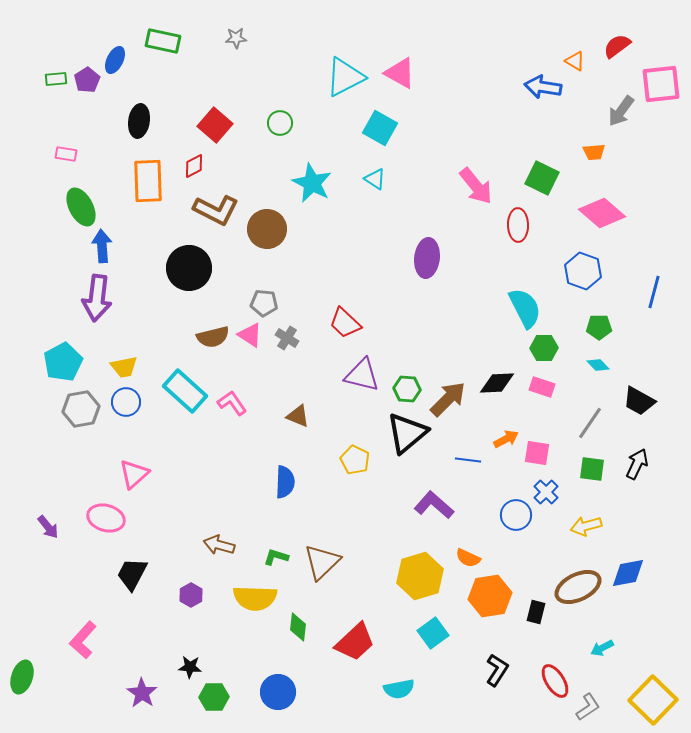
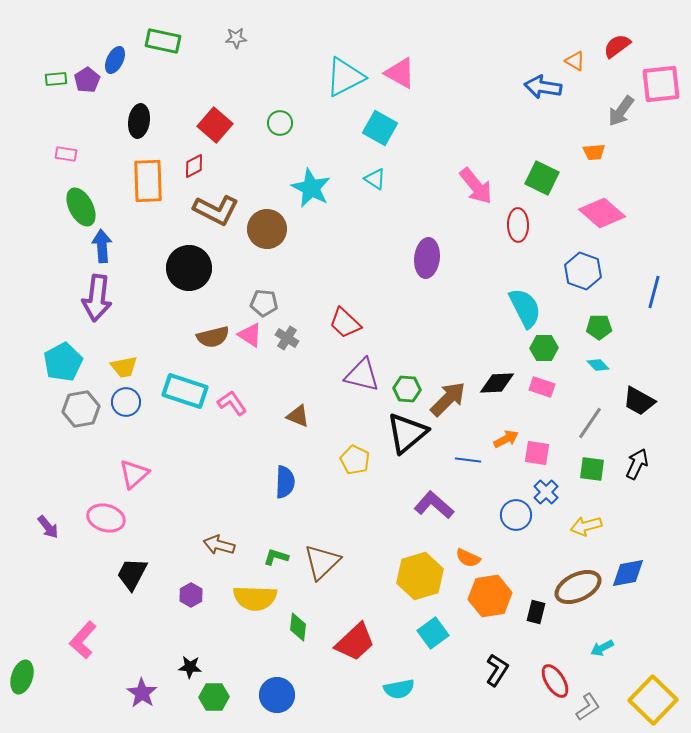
cyan star at (312, 183): moved 1 px left, 5 px down
cyan rectangle at (185, 391): rotated 24 degrees counterclockwise
blue circle at (278, 692): moved 1 px left, 3 px down
